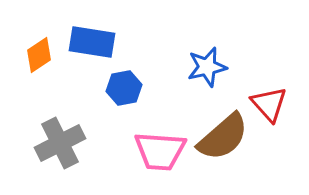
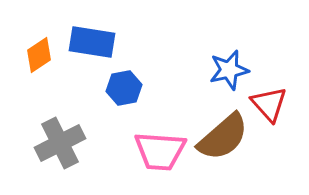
blue star: moved 22 px right, 3 px down
